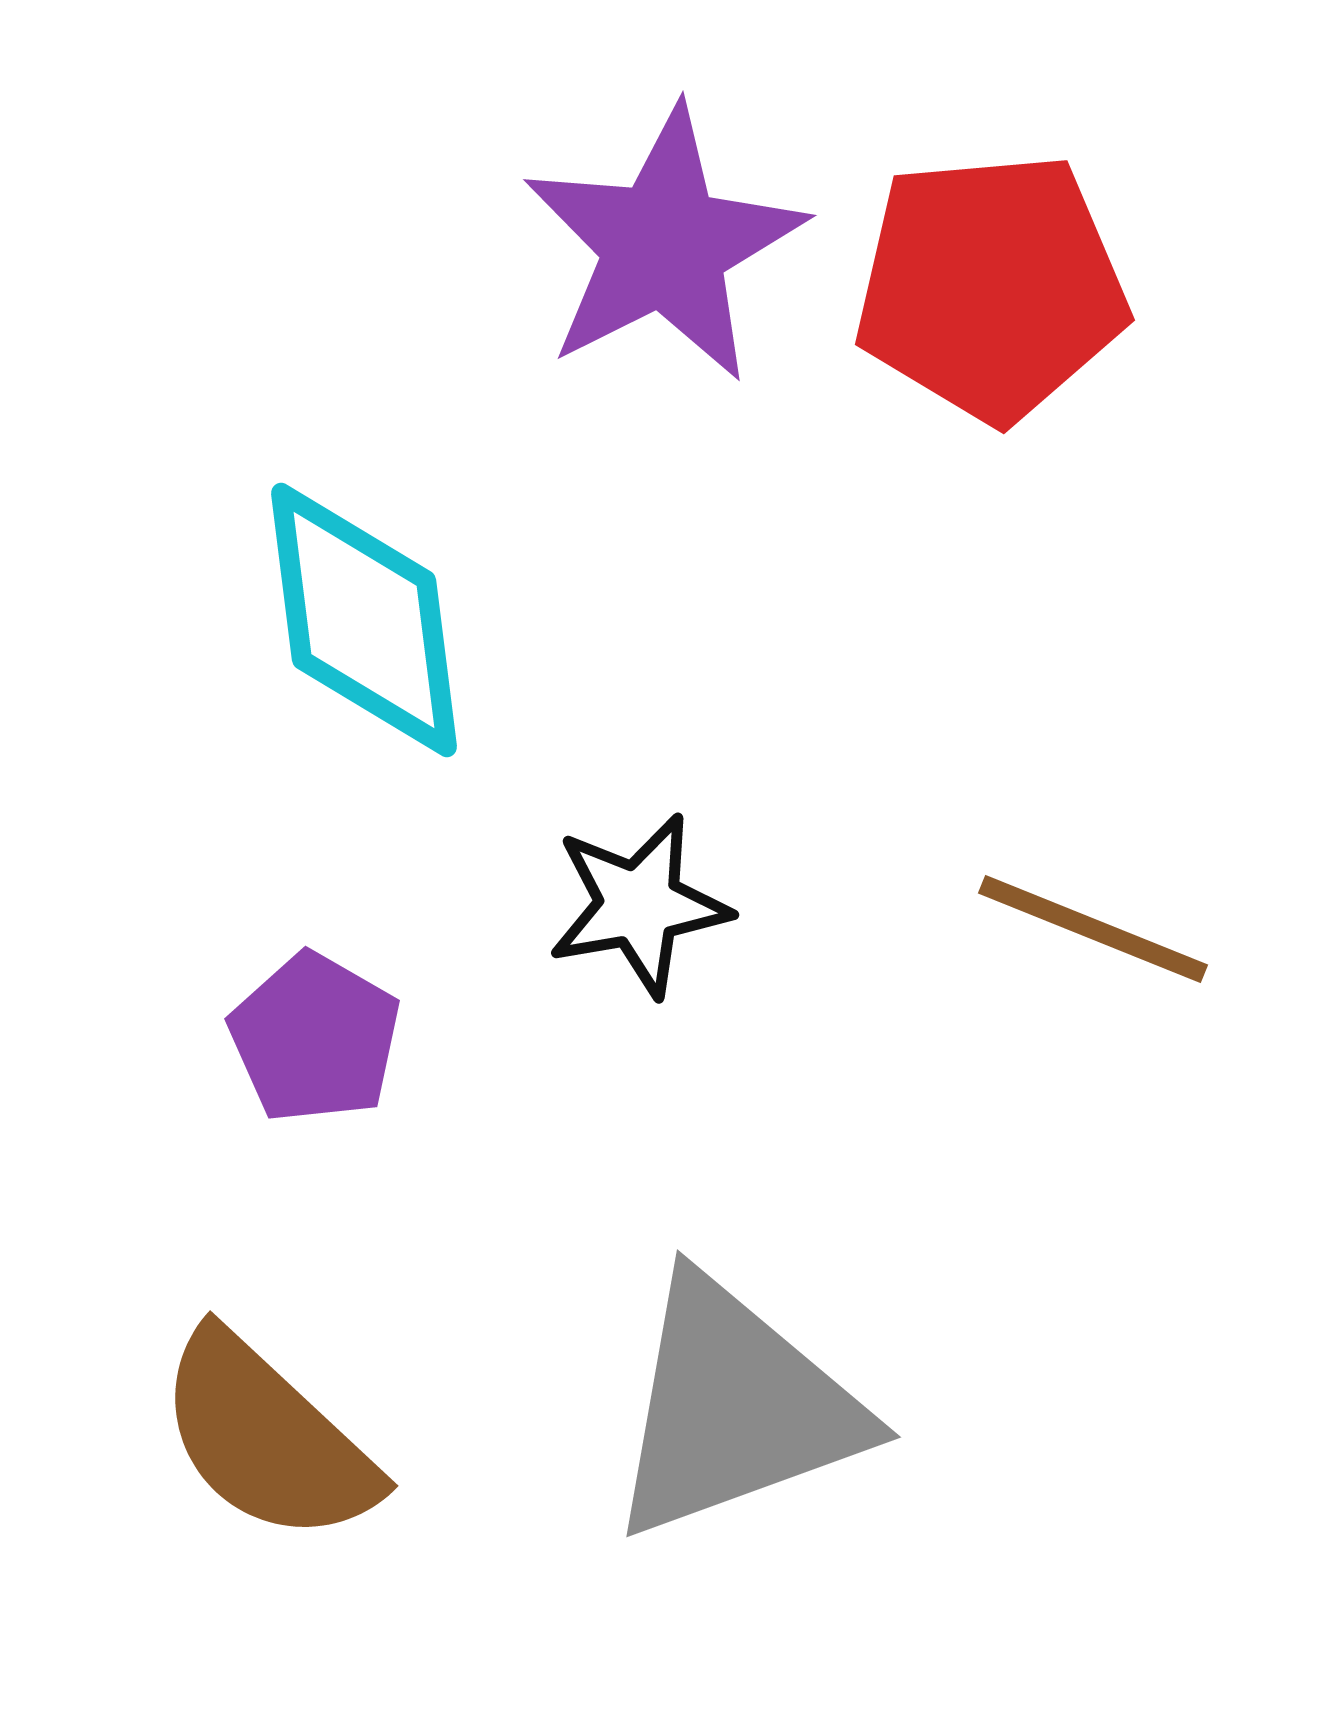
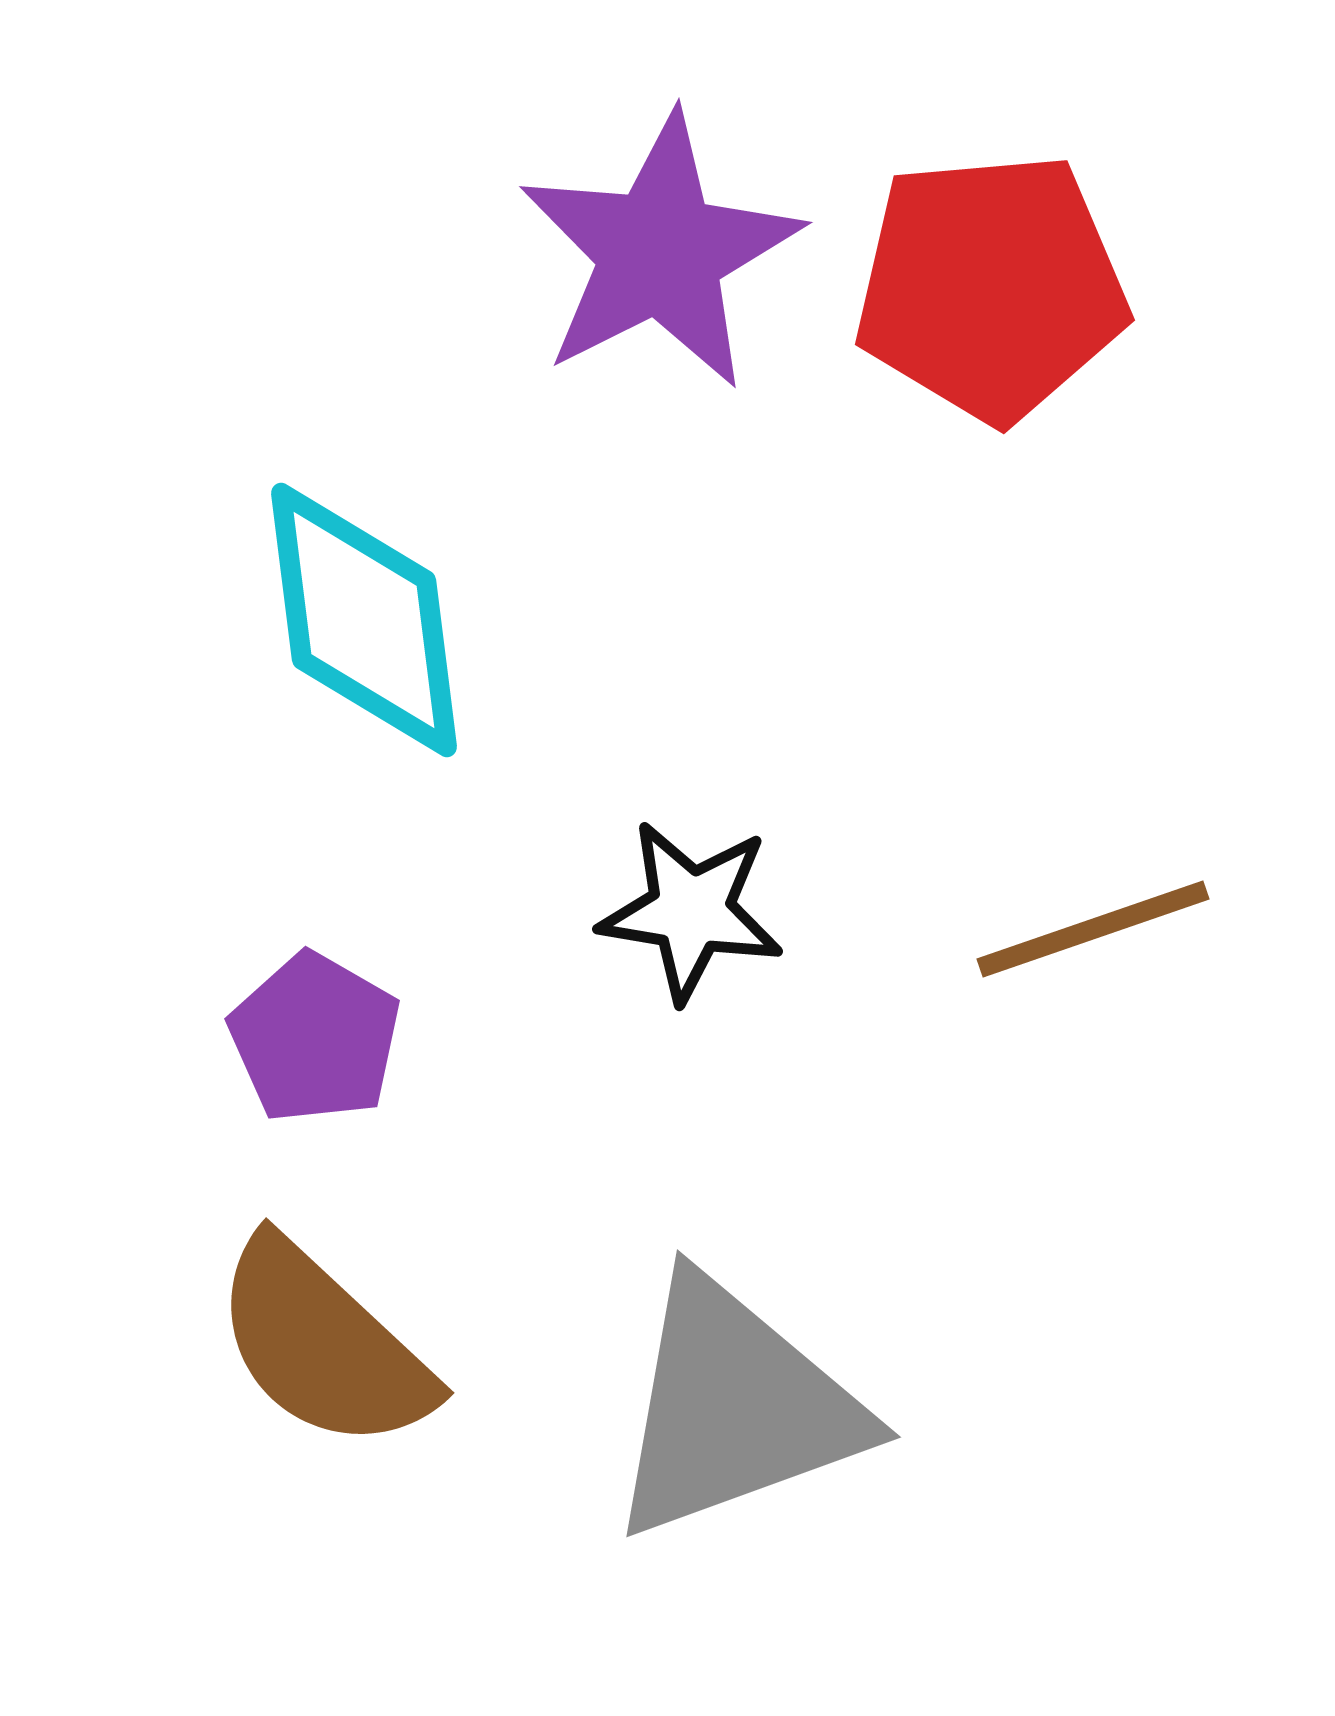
purple star: moved 4 px left, 7 px down
black star: moved 52 px right, 6 px down; rotated 19 degrees clockwise
brown line: rotated 41 degrees counterclockwise
brown semicircle: moved 56 px right, 93 px up
